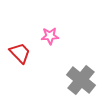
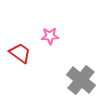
red trapezoid: rotated 10 degrees counterclockwise
